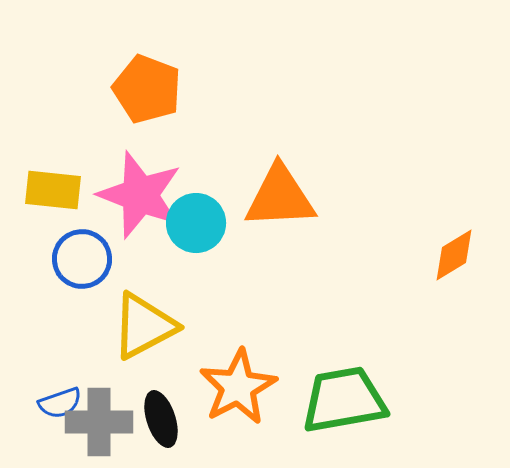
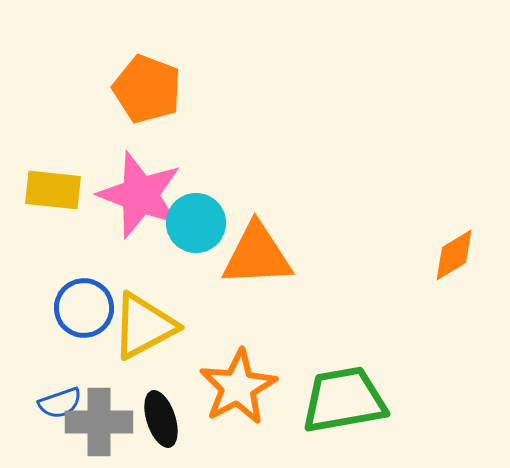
orange triangle: moved 23 px left, 58 px down
blue circle: moved 2 px right, 49 px down
